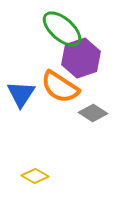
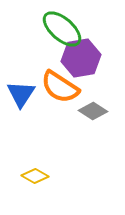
purple hexagon: rotated 9 degrees clockwise
gray diamond: moved 2 px up
